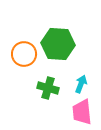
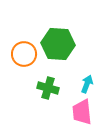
cyan arrow: moved 6 px right
